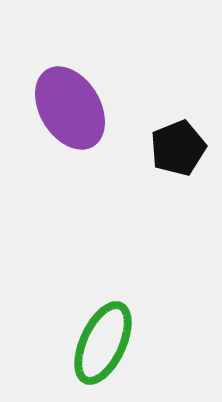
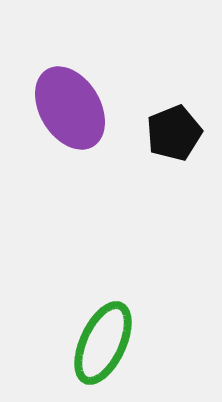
black pentagon: moved 4 px left, 15 px up
